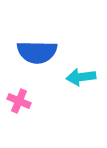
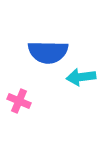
blue semicircle: moved 11 px right
